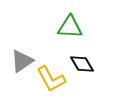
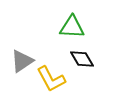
green triangle: moved 2 px right
black diamond: moved 5 px up
